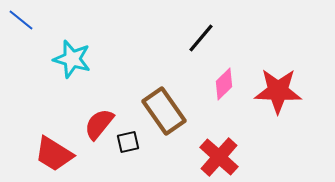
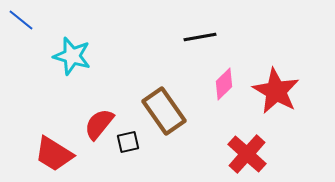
black line: moved 1 px left, 1 px up; rotated 40 degrees clockwise
cyan star: moved 3 px up
red star: moved 2 px left; rotated 27 degrees clockwise
red cross: moved 28 px right, 3 px up
